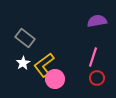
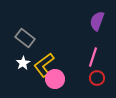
purple semicircle: rotated 60 degrees counterclockwise
